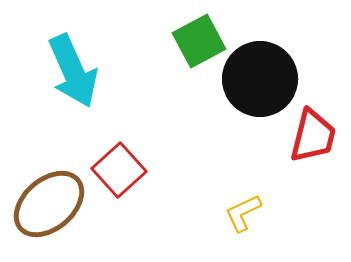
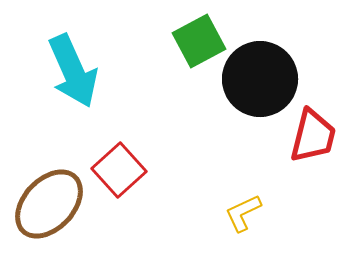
brown ellipse: rotated 6 degrees counterclockwise
